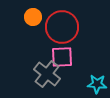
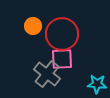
orange circle: moved 9 px down
red circle: moved 7 px down
pink square: moved 2 px down
